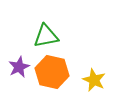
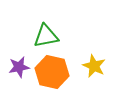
purple star: rotated 15 degrees clockwise
yellow star: moved 14 px up
